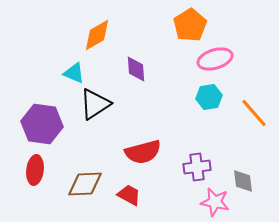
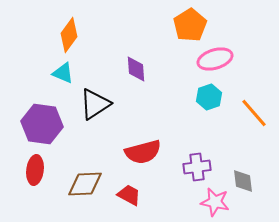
orange diamond: moved 28 px left; rotated 24 degrees counterclockwise
cyan triangle: moved 11 px left
cyan hexagon: rotated 10 degrees counterclockwise
